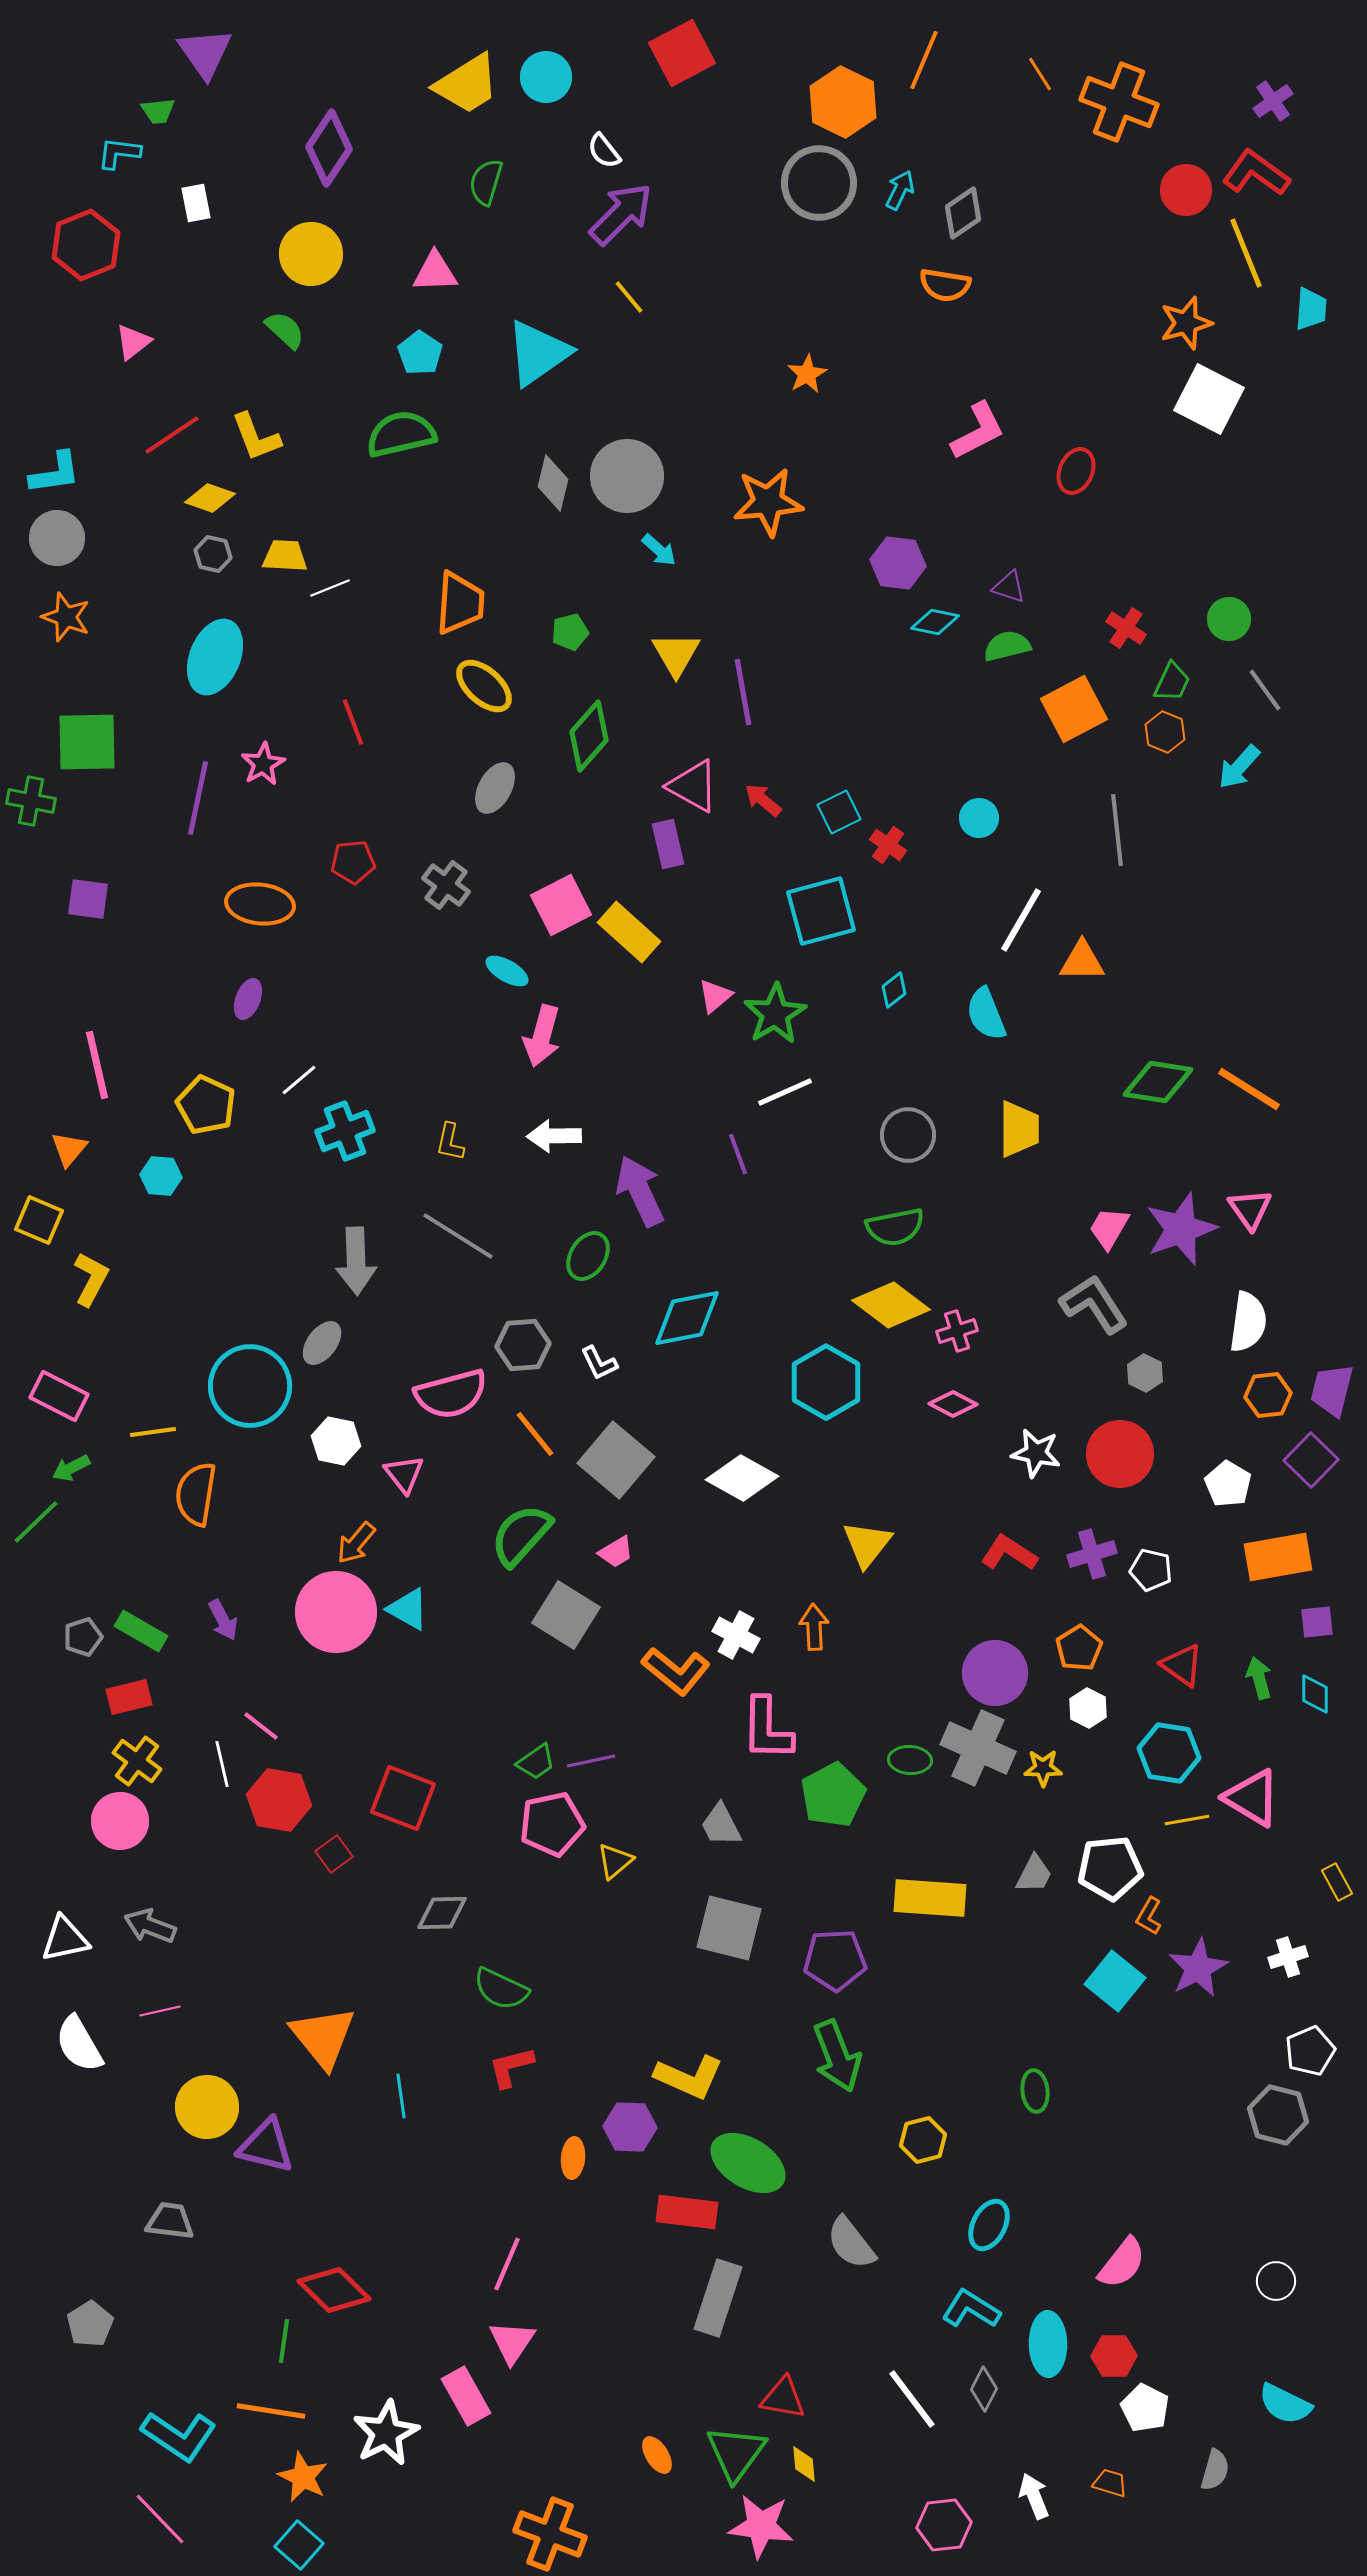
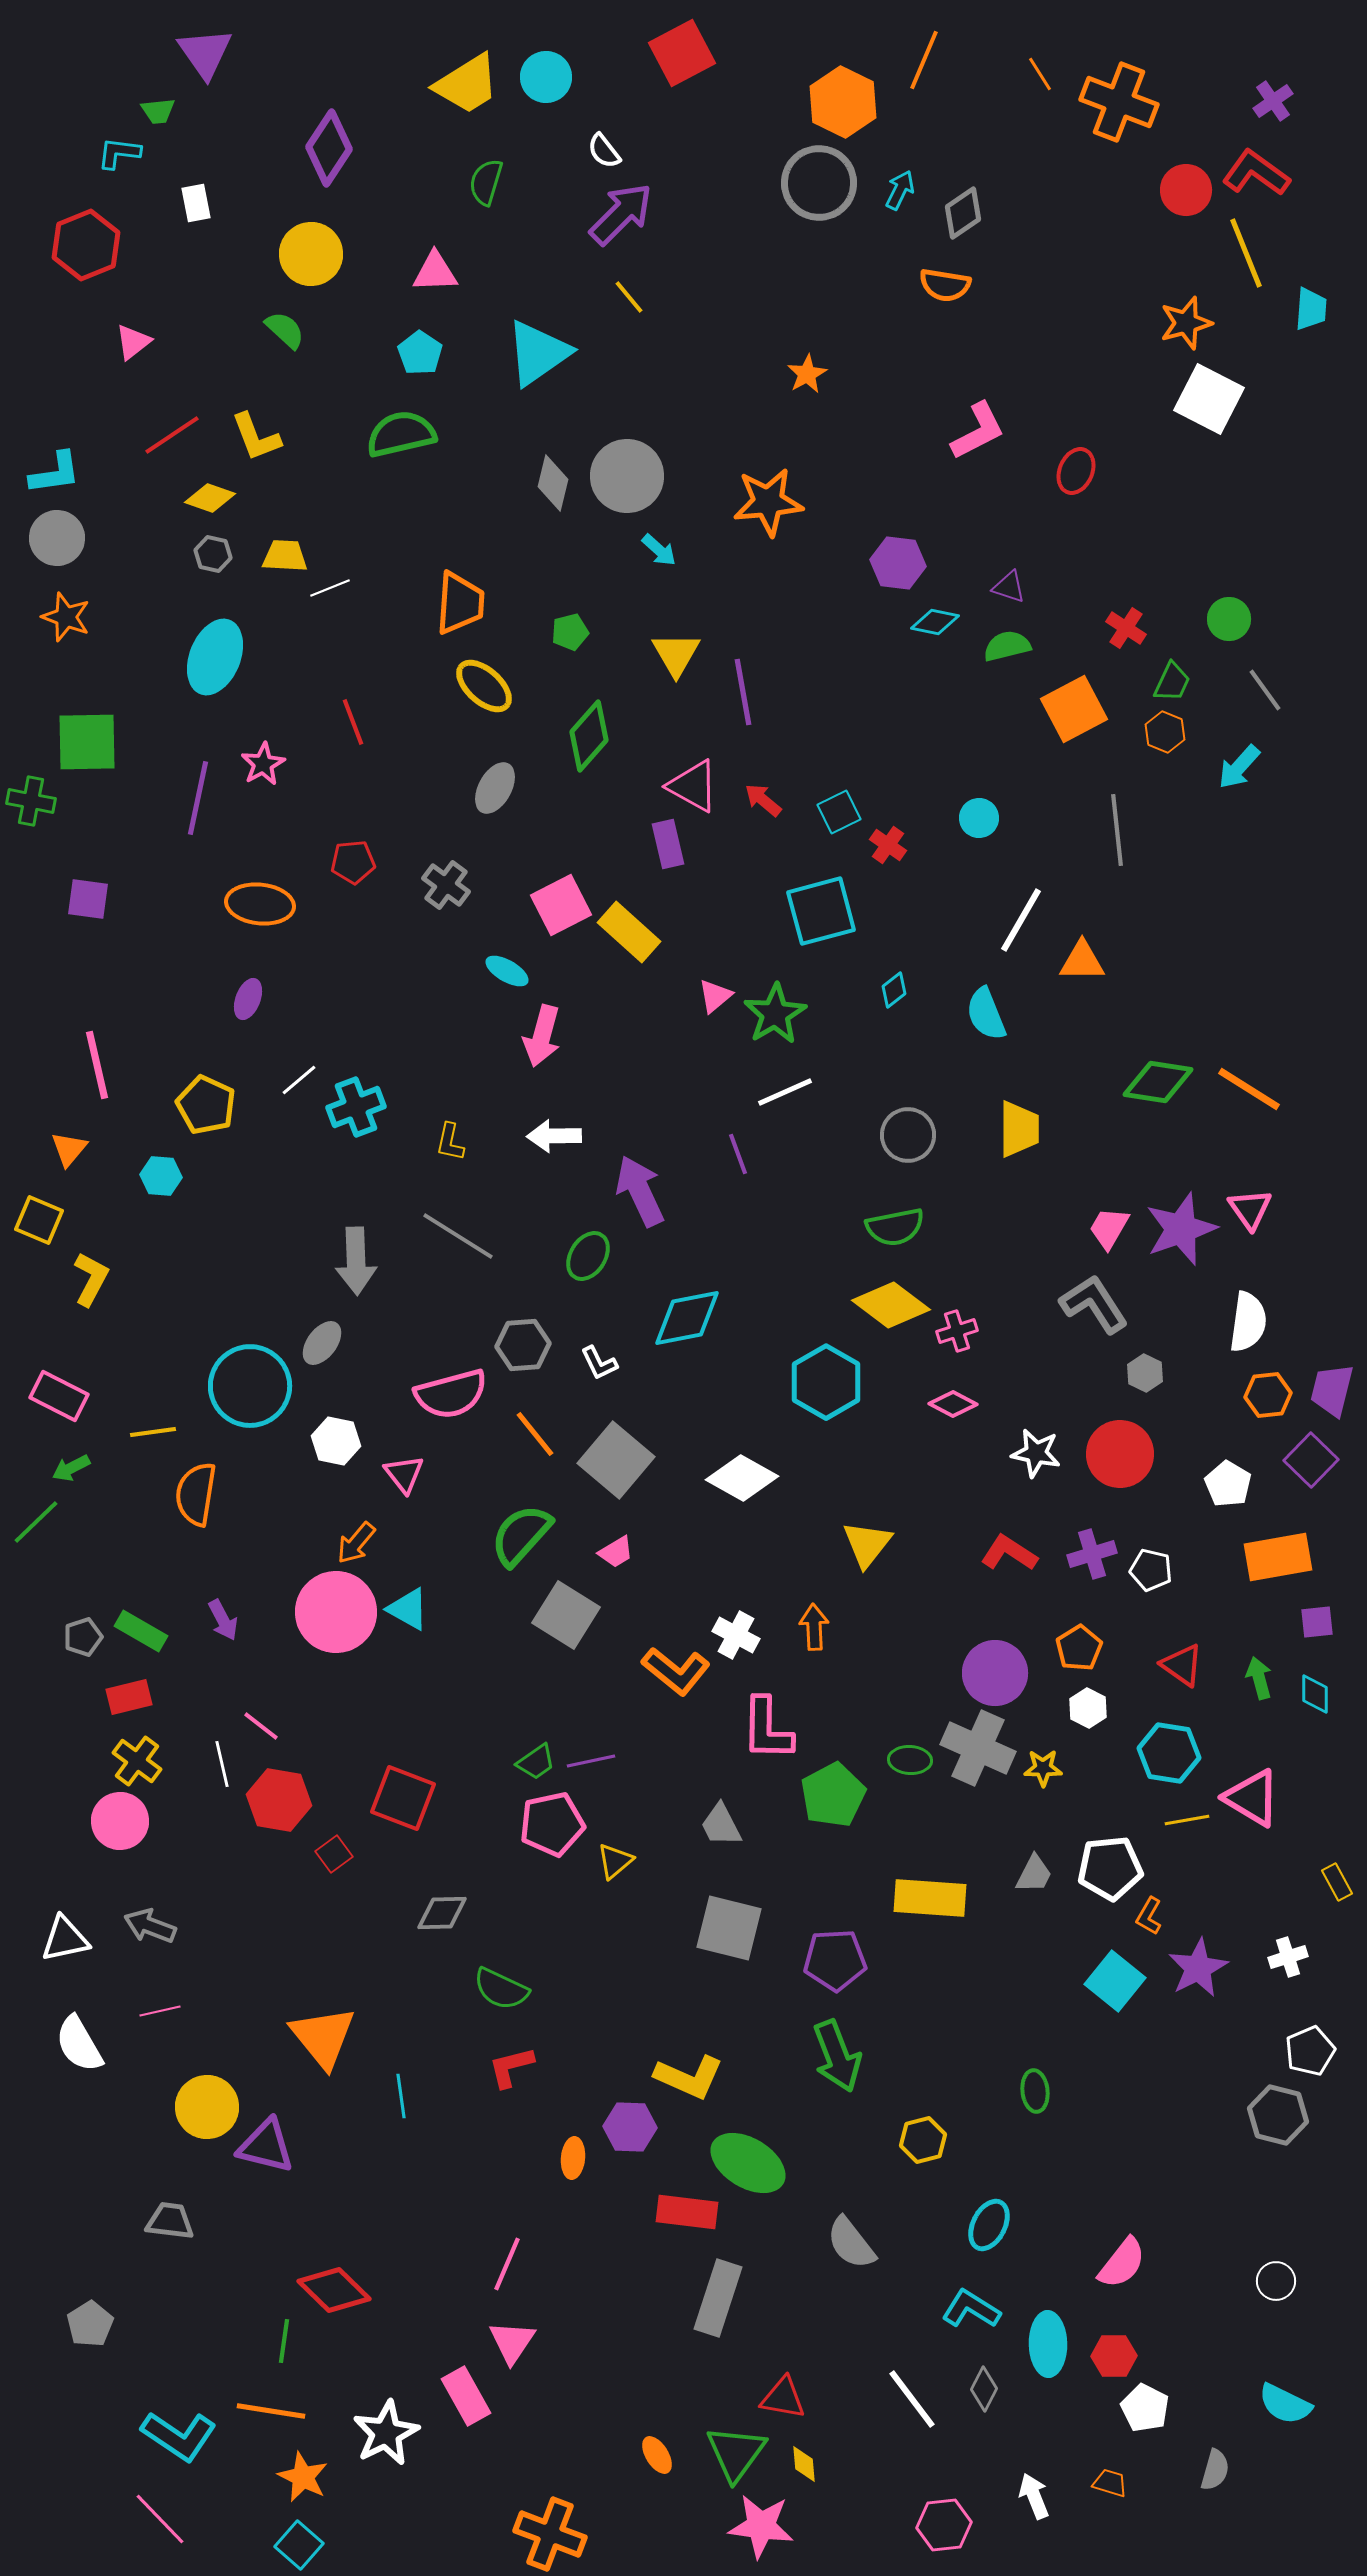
cyan cross at (345, 1131): moved 11 px right, 24 px up
